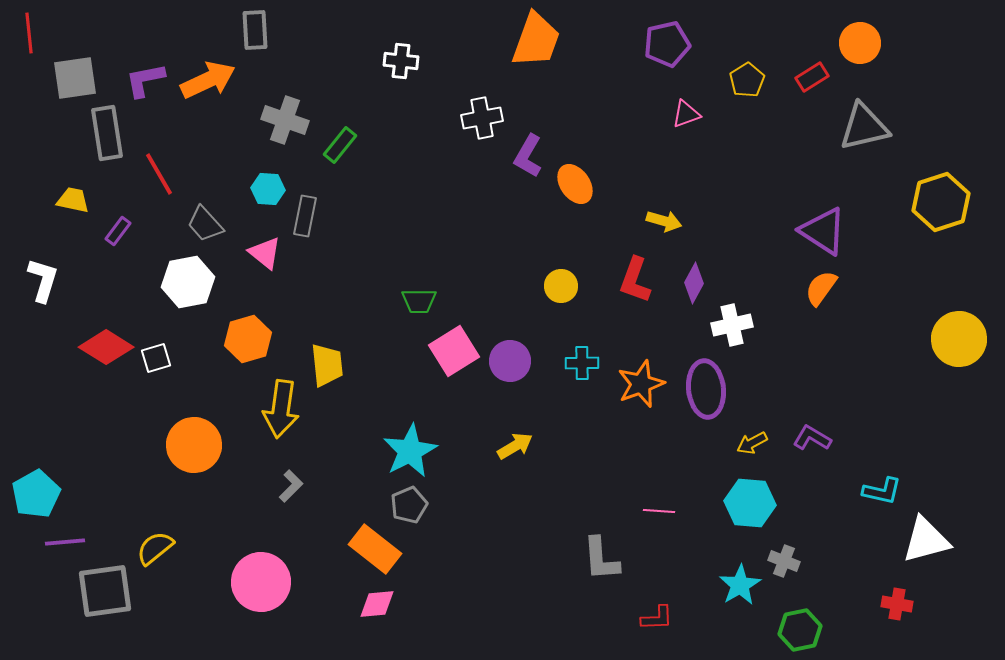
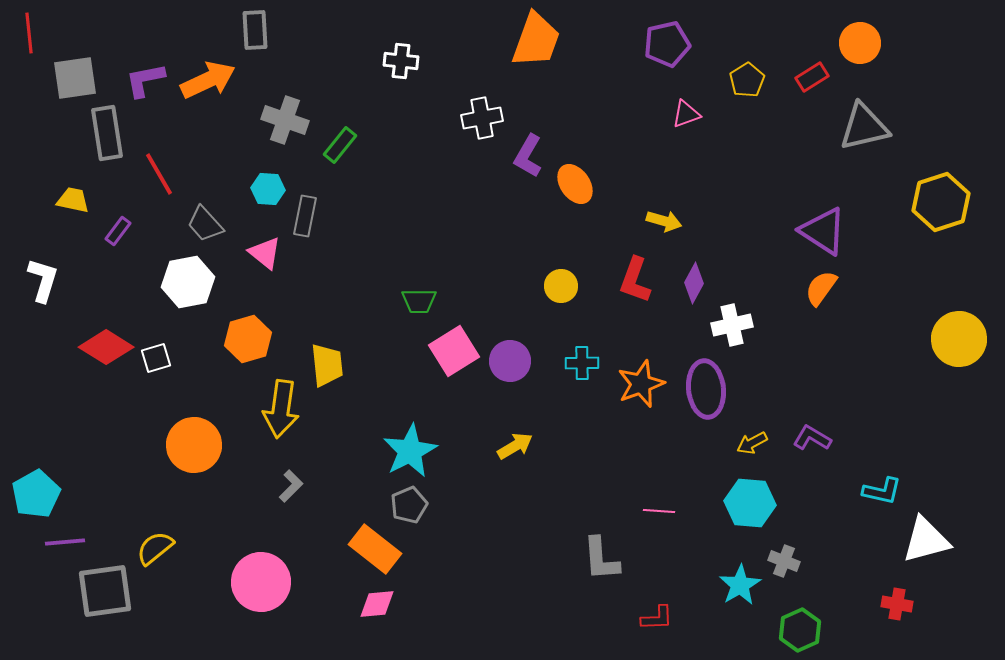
green hexagon at (800, 630): rotated 12 degrees counterclockwise
